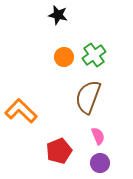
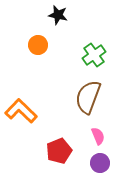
orange circle: moved 26 px left, 12 px up
